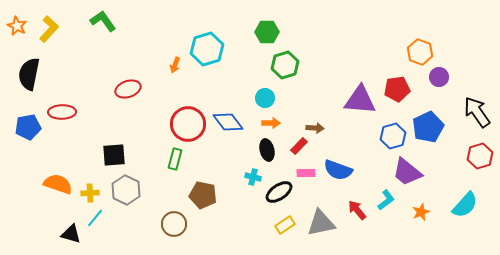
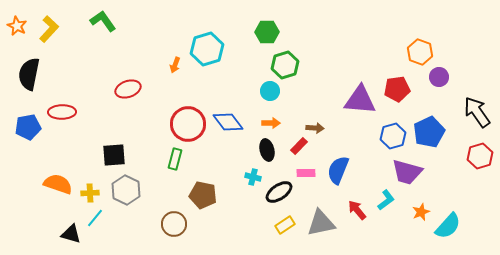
cyan circle at (265, 98): moved 5 px right, 7 px up
blue pentagon at (428, 127): moved 1 px right, 5 px down
blue semicircle at (338, 170): rotated 92 degrees clockwise
purple trapezoid at (407, 172): rotated 24 degrees counterclockwise
cyan semicircle at (465, 205): moved 17 px left, 21 px down
